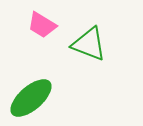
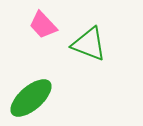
pink trapezoid: moved 1 px right; rotated 16 degrees clockwise
